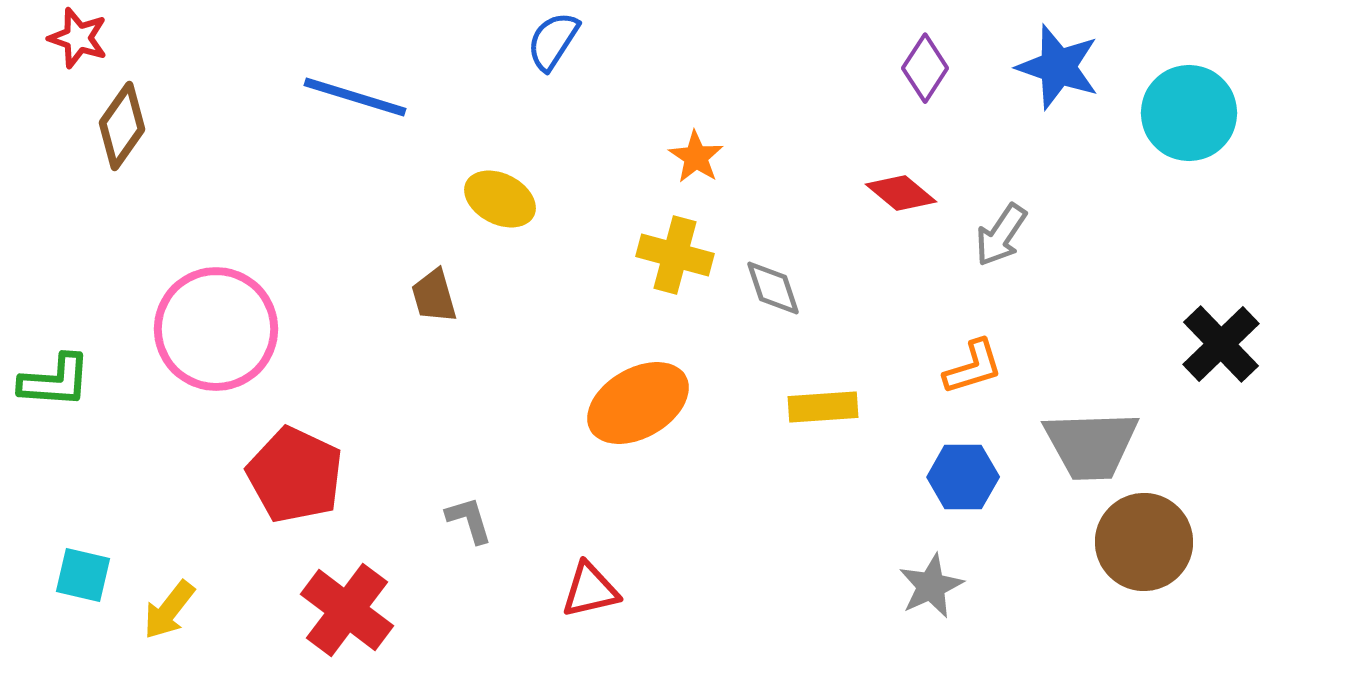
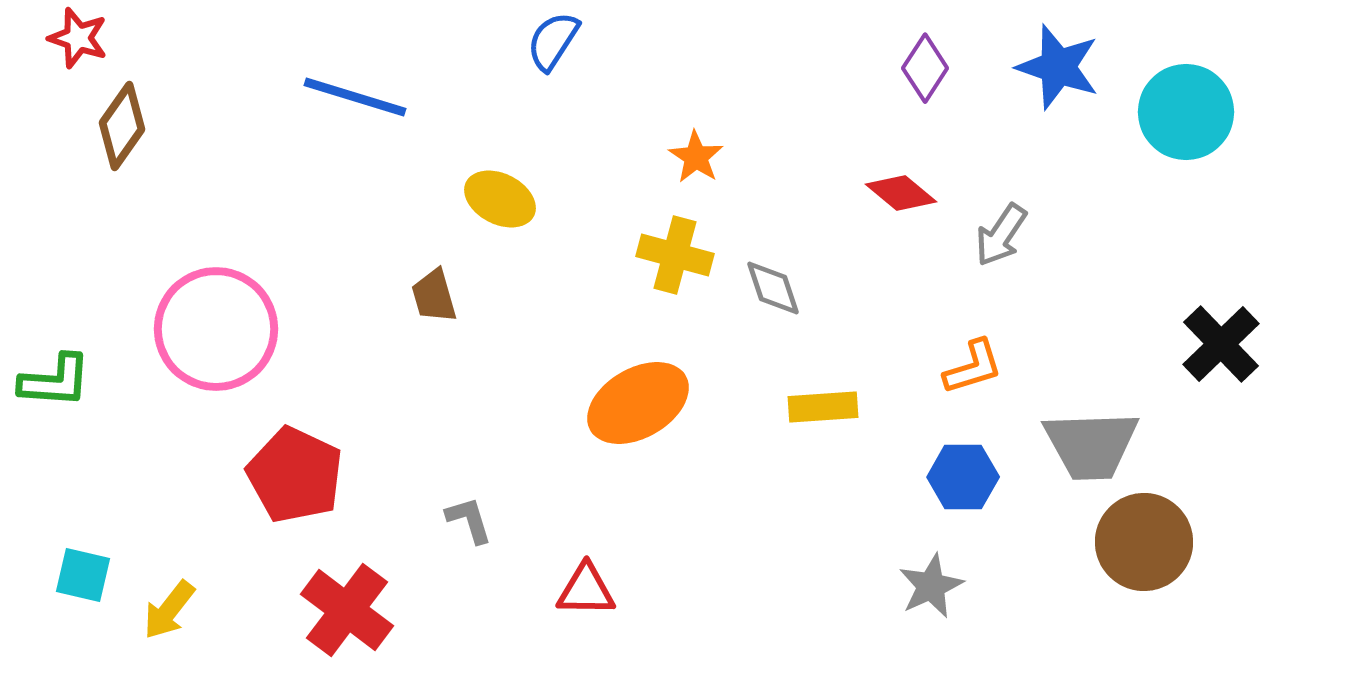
cyan circle: moved 3 px left, 1 px up
red triangle: moved 4 px left; rotated 14 degrees clockwise
